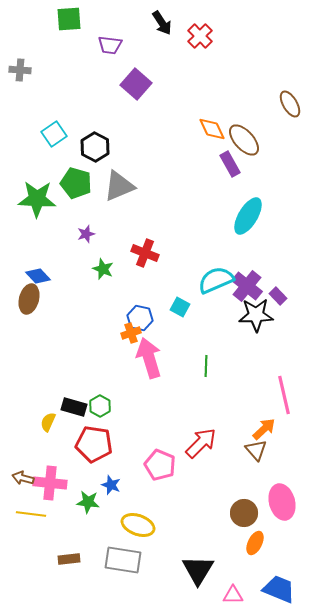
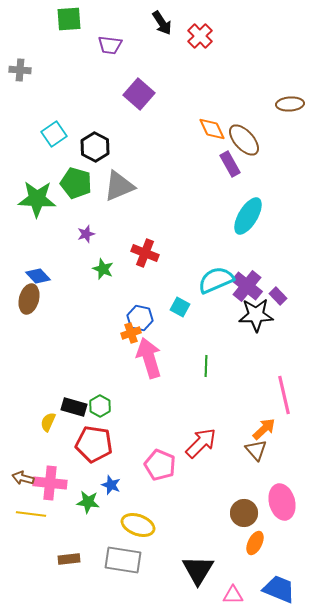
purple square at (136, 84): moved 3 px right, 10 px down
brown ellipse at (290, 104): rotated 64 degrees counterclockwise
